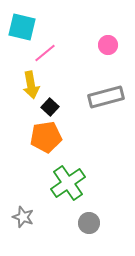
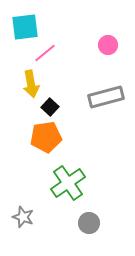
cyan square: moved 3 px right; rotated 20 degrees counterclockwise
yellow arrow: moved 1 px up
